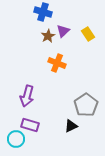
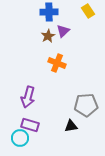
blue cross: moved 6 px right; rotated 18 degrees counterclockwise
yellow rectangle: moved 23 px up
purple arrow: moved 1 px right, 1 px down
gray pentagon: rotated 30 degrees clockwise
black triangle: rotated 16 degrees clockwise
cyan circle: moved 4 px right, 1 px up
